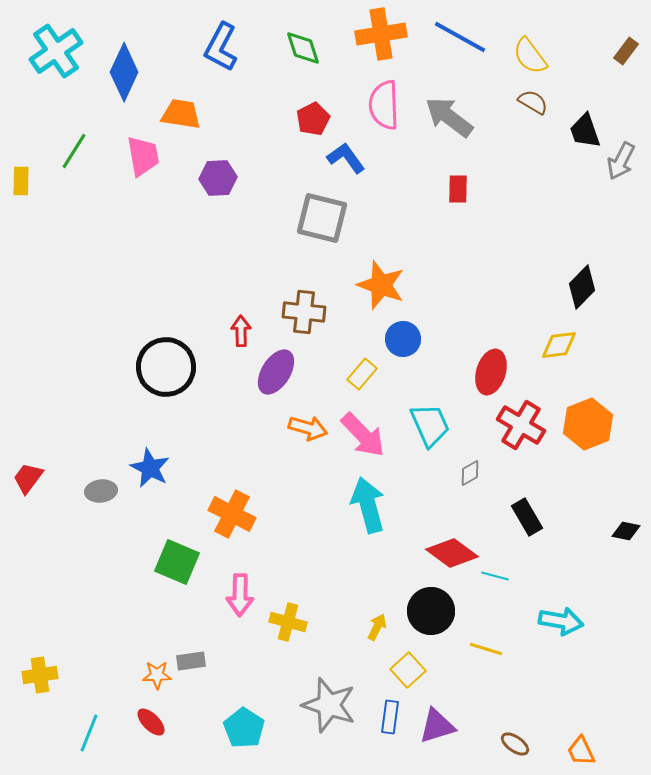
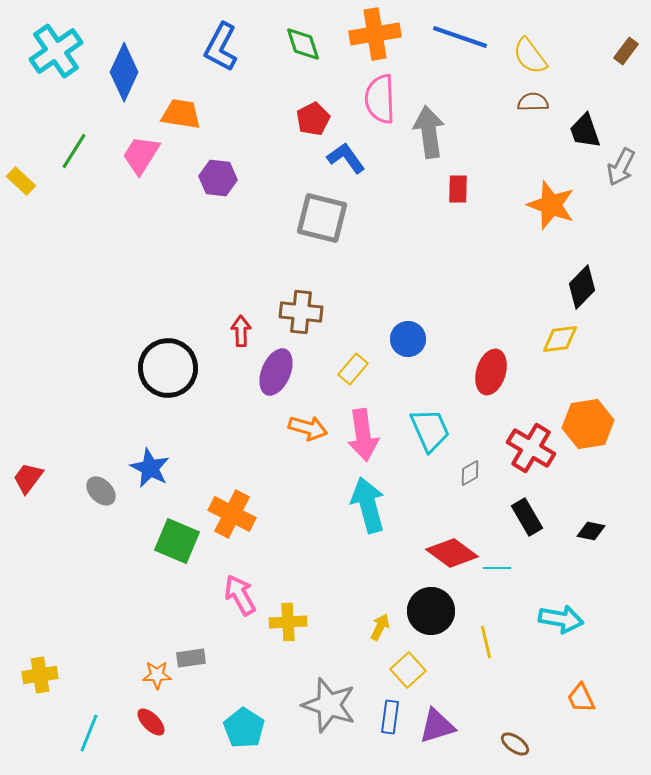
orange cross at (381, 34): moved 6 px left
blue line at (460, 37): rotated 10 degrees counterclockwise
green diamond at (303, 48): moved 4 px up
brown semicircle at (533, 102): rotated 32 degrees counterclockwise
pink semicircle at (384, 105): moved 4 px left, 6 px up
gray arrow at (449, 117): moved 20 px left, 15 px down; rotated 45 degrees clockwise
pink trapezoid at (143, 156): moved 2 px left, 1 px up; rotated 138 degrees counterclockwise
gray arrow at (621, 161): moved 6 px down
purple hexagon at (218, 178): rotated 9 degrees clockwise
yellow rectangle at (21, 181): rotated 48 degrees counterclockwise
orange star at (381, 285): moved 170 px right, 80 px up
brown cross at (304, 312): moved 3 px left
blue circle at (403, 339): moved 5 px right
yellow diamond at (559, 345): moved 1 px right, 6 px up
black circle at (166, 367): moved 2 px right, 1 px down
purple ellipse at (276, 372): rotated 9 degrees counterclockwise
yellow rectangle at (362, 374): moved 9 px left, 5 px up
orange hexagon at (588, 424): rotated 12 degrees clockwise
cyan trapezoid at (430, 425): moved 5 px down
red cross at (521, 425): moved 10 px right, 23 px down
pink arrow at (363, 435): rotated 36 degrees clockwise
gray ellipse at (101, 491): rotated 52 degrees clockwise
black diamond at (626, 531): moved 35 px left
green square at (177, 562): moved 21 px up
cyan line at (495, 576): moved 2 px right, 8 px up; rotated 16 degrees counterclockwise
pink arrow at (240, 595): rotated 150 degrees clockwise
cyan arrow at (561, 621): moved 2 px up
yellow cross at (288, 622): rotated 18 degrees counterclockwise
yellow arrow at (377, 627): moved 3 px right
yellow line at (486, 649): moved 7 px up; rotated 60 degrees clockwise
gray rectangle at (191, 661): moved 3 px up
orange trapezoid at (581, 751): moved 53 px up
